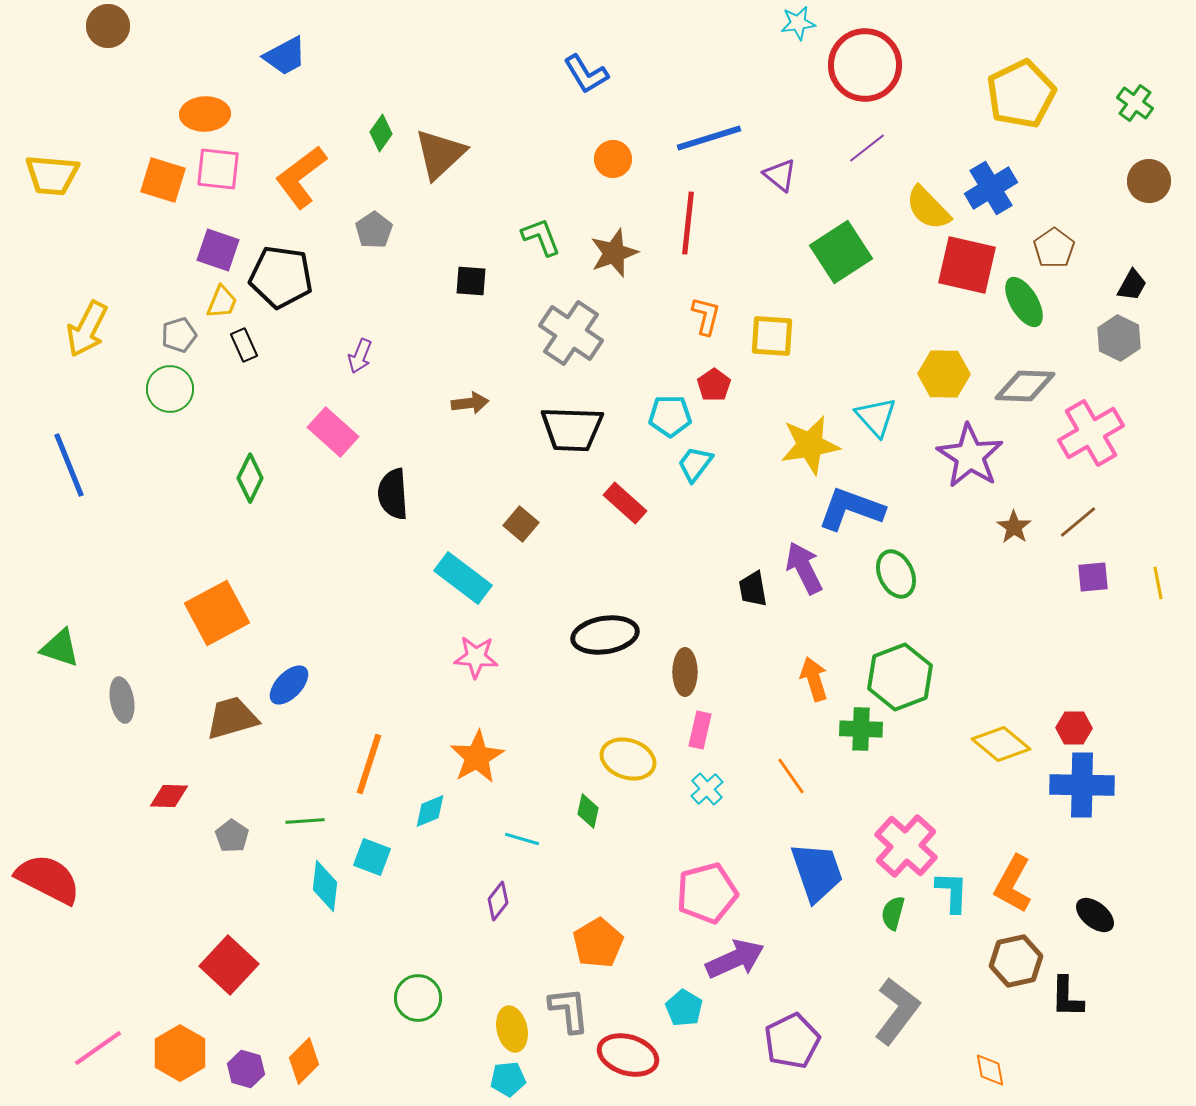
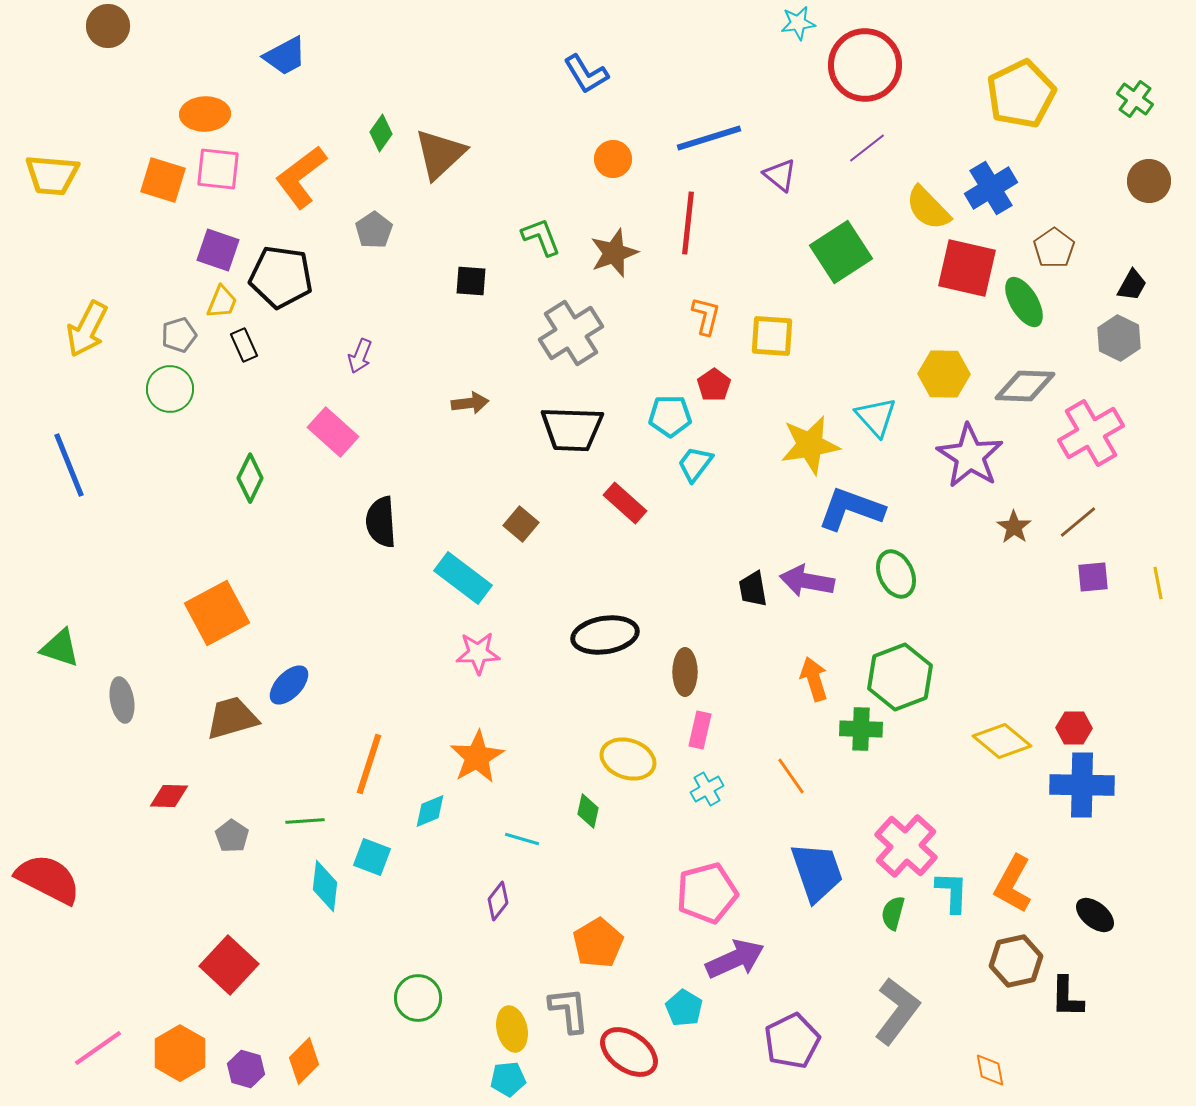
green cross at (1135, 103): moved 4 px up
red square at (967, 265): moved 3 px down
gray cross at (571, 333): rotated 24 degrees clockwise
black semicircle at (393, 494): moved 12 px left, 28 px down
purple arrow at (804, 568): moved 3 px right, 13 px down; rotated 54 degrees counterclockwise
pink star at (476, 657): moved 2 px right, 4 px up; rotated 6 degrees counterclockwise
yellow diamond at (1001, 744): moved 1 px right, 3 px up
cyan cross at (707, 789): rotated 12 degrees clockwise
red ellipse at (628, 1055): moved 1 px right, 3 px up; rotated 18 degrees clockwise
